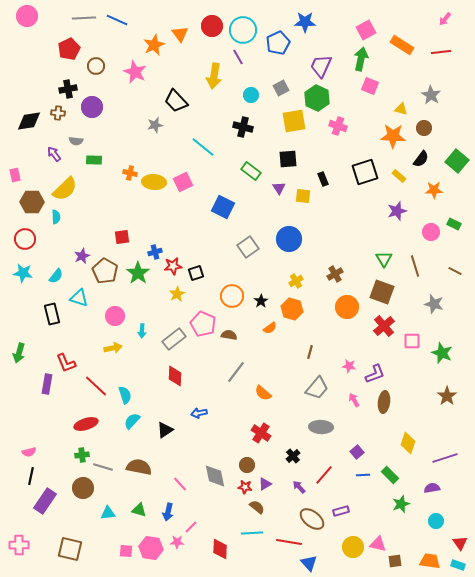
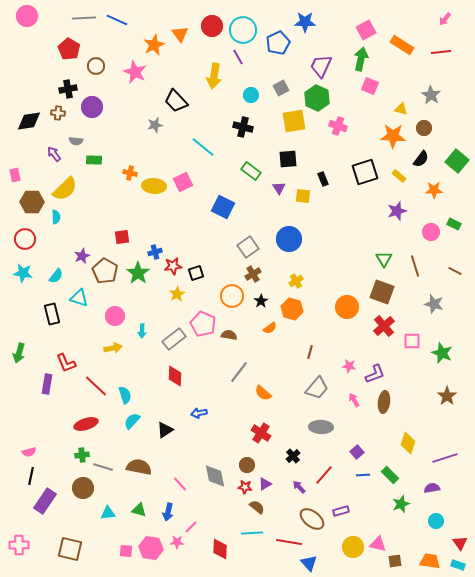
red pentagon at (69, 49): rotated 15 degrees counterclockwise
yellow ellipse at (154, 182): moved 4 px down
brown cross at (335, 274): moved 82 px left
gray line at (236, 372): moved 3 px right
